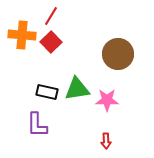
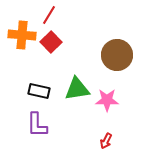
red line: moved 2 px left, 1 px up
brown circle: moved 1 px left, 1 px down
black rectangle: moved 8 px left, 1 px up
red arrow: rotated 28 degrees clockwise
